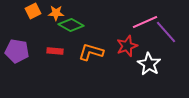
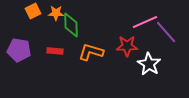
green diamond: rotated 60 degrees clockwise
red star: rotated 20 degrees clockwise
purple pentagon: moved 2 px right, 1 px up
